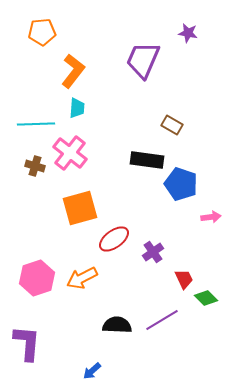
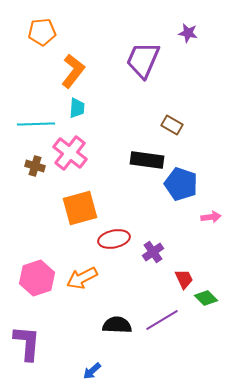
red ellipse: rotated 24 degrees clockwise
